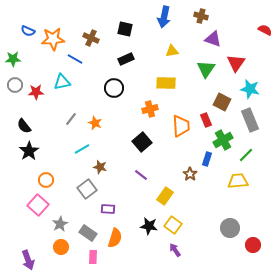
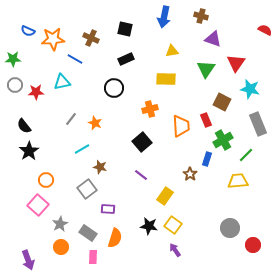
yellow rectangle at (166, 83): moved 4 px up
gray rectangle at (250, 120): moved 8 px right, 4 px down
